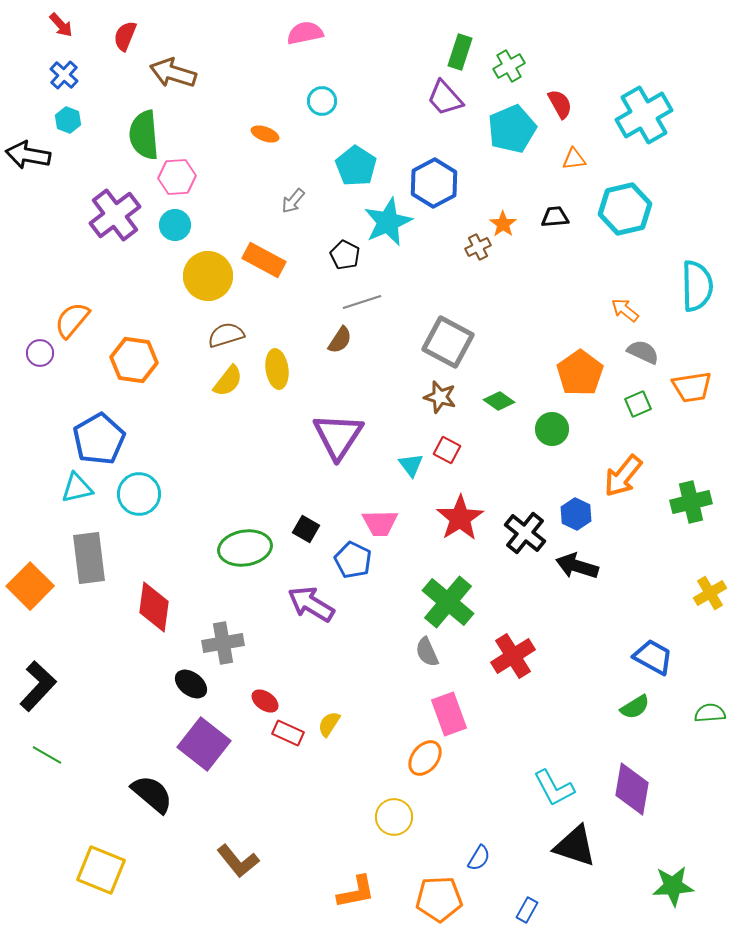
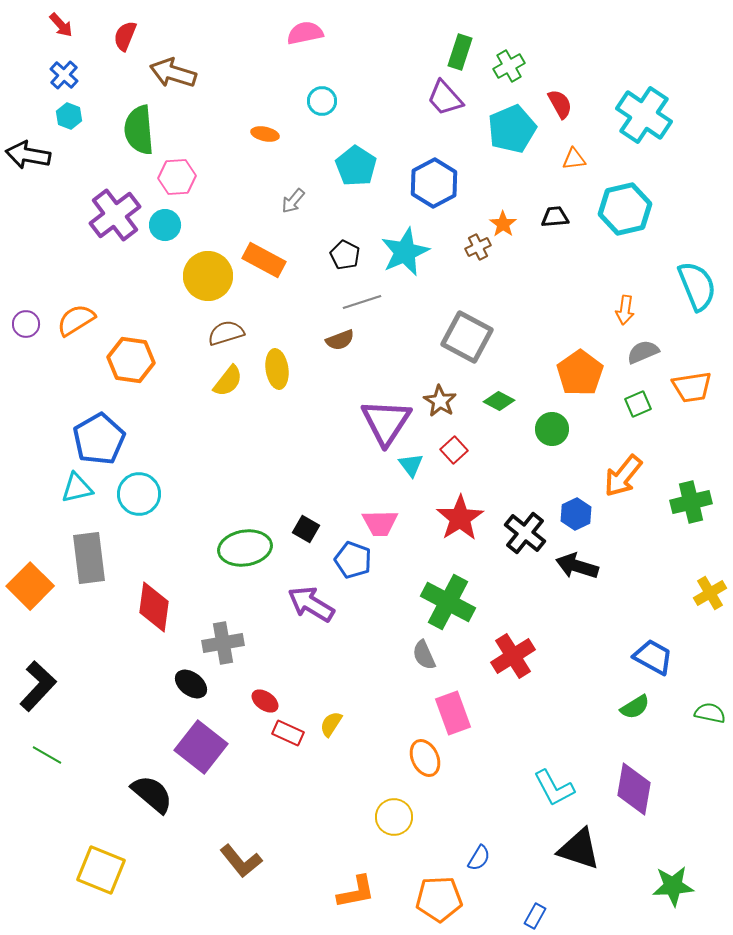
cyan cross at (644, 115): rotated 26 degrees counterclockwise
cyan hexagon at (68, 120): moved 1 px right, 4 px up
orange ellipse at (265, 134): rotated 8 degrees counterclockwise
green semicircle at (144, 135): moved 5 px left, 5 px up
cyan star at (388, 222): moved 17 px right, 30 px down
cyan circle at (175, 225): moved 10 px left
cyan semicircle at (697, 286): rotated 21 degrees counterclockwise
orange arrow at (625, 310): rotated 120 degrees counterclockwise
orange semicircle at (72, 320): moved 4 px right; rotated 18 degrees clockwise
brown semicircle at (226, 335): moved 2 px up
brown semicircle at (340, 340): rotated 36 degrees clockwise
gray square at (448, 342): moved 19 px right, 5 px up
gray semicircle at (643, 352): rotated 48 degrees counterclockwise
purple circle at (40, 353): moved 14 px left, 29 px up
orange hexagon at (134, 360): moved 3 px left
brown star at (440, 397): moved 4 px down; rotated 16 degrees clockwise
green diamond at (499, 401): rotated 8 degrees counterclockwise
purple triangle at (338, 436): moved 48 px right, 14 px up
red square at (447, 450): moved 7 px right; rotated 20 degrees clockwise
blue hexagon at (576, 514): rotated 8 degrees clockwise
blue pentagon at (353, 560): rotated 6 degrees counterclockwise
green cross at (448, 602): rotated 12 degrees counterclockwise
gray semicircle at (427, 652): moved 3 px left, 3 px down
green semicircle at (710, 713): rotated 16 degrees clockwise
pink rectangle at (449, 714): moved 4 px right, 1 px up
yellow semicircle at (329, 724): moved 2 px right
purple square at (204, 744): moved 3 px left, 3 px down
orange ellipse at (425, 758): rotated 63 degrees counterclockwise
purple diamond at (632, 789): moved 2 px right
black triangle at (575, 846): moved 4 px right, 3 px down
brown L-shape at (238, 861): moved 3 px right
blue rectangle at (527, 910): moved 8 px right, 6 px down
